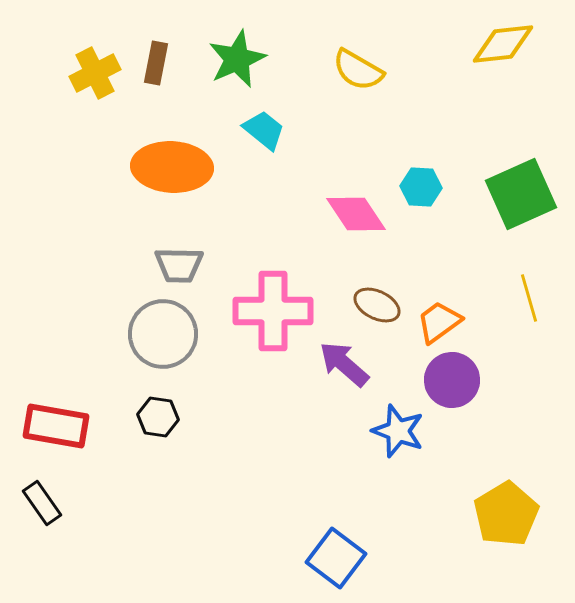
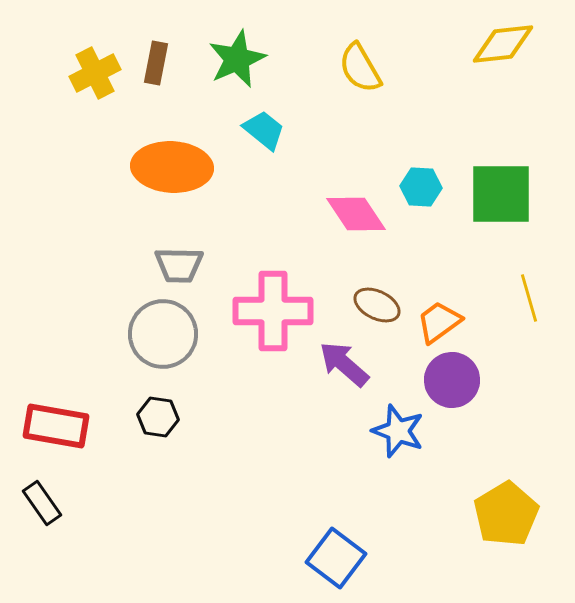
yellow semicircle: moved 2 px right, 2 px up; rotated 30 degrees clockwise
green square: moved 20 px left; rotated 24 degrees clockwise
